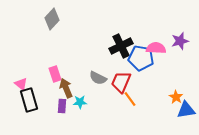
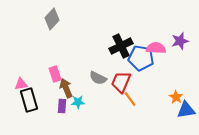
pink triangle: rotated 48 degrees counterclockwise
cyan star: moved 2 px left
